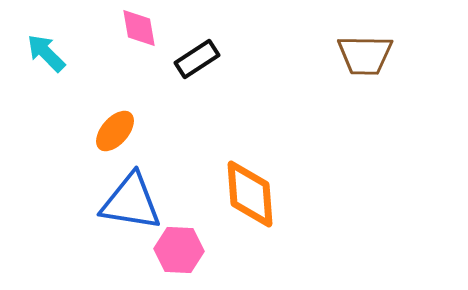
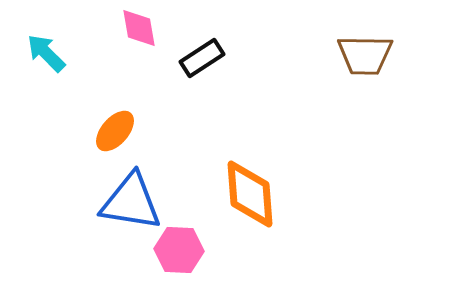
black rectangle: moved 5 px right, 1 px up
